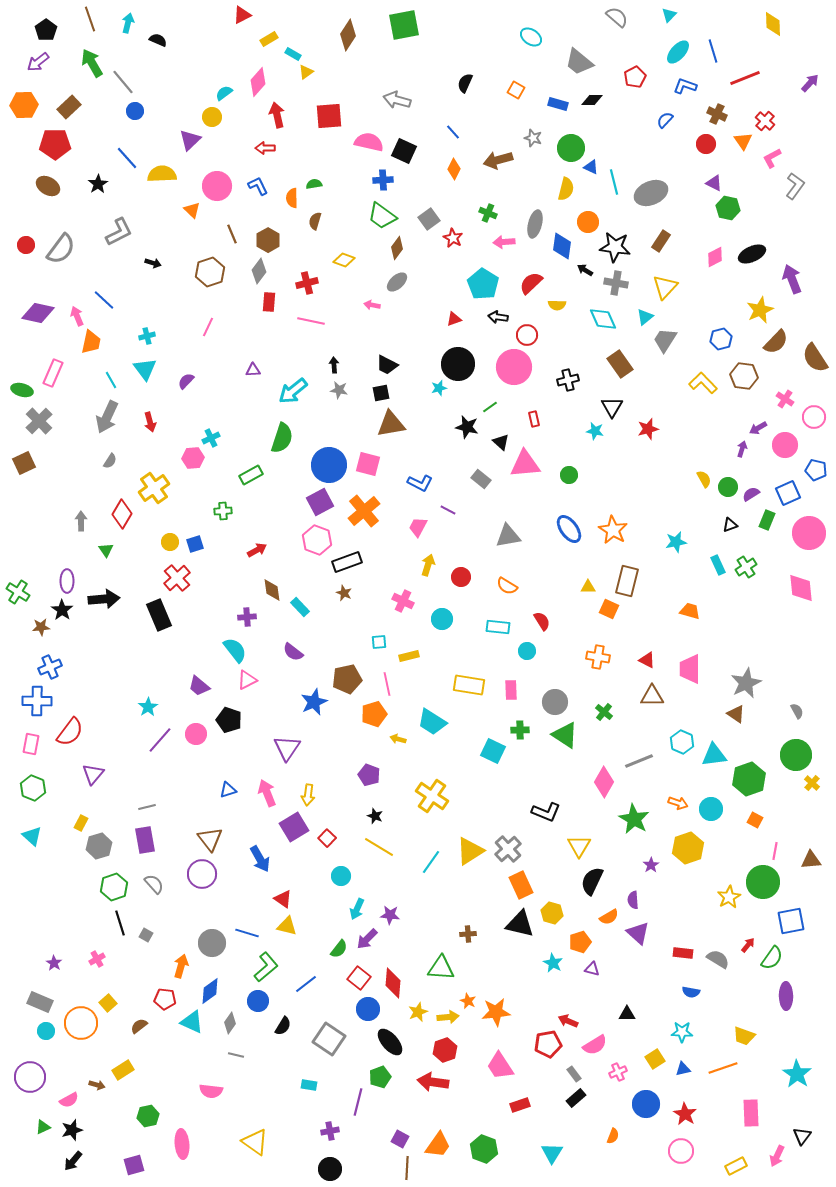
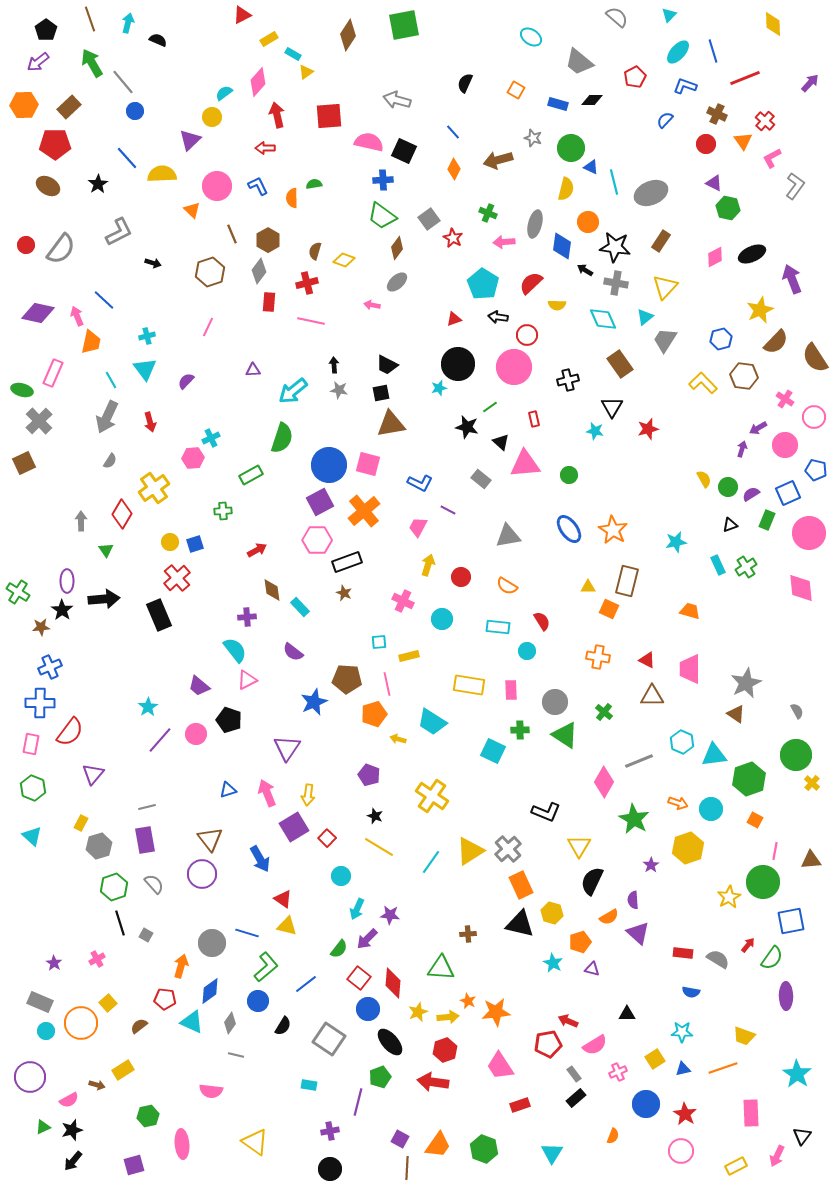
brown semicircle at (315, 221): moved 30 px down
pink hexagon at (317, 540): rotated 20 degrees counterclockwise
brown pentagon at (347, 679): rotated 16 degrees clockwise
blue cross at (37, 701): moved 3 px right, 2 px down
